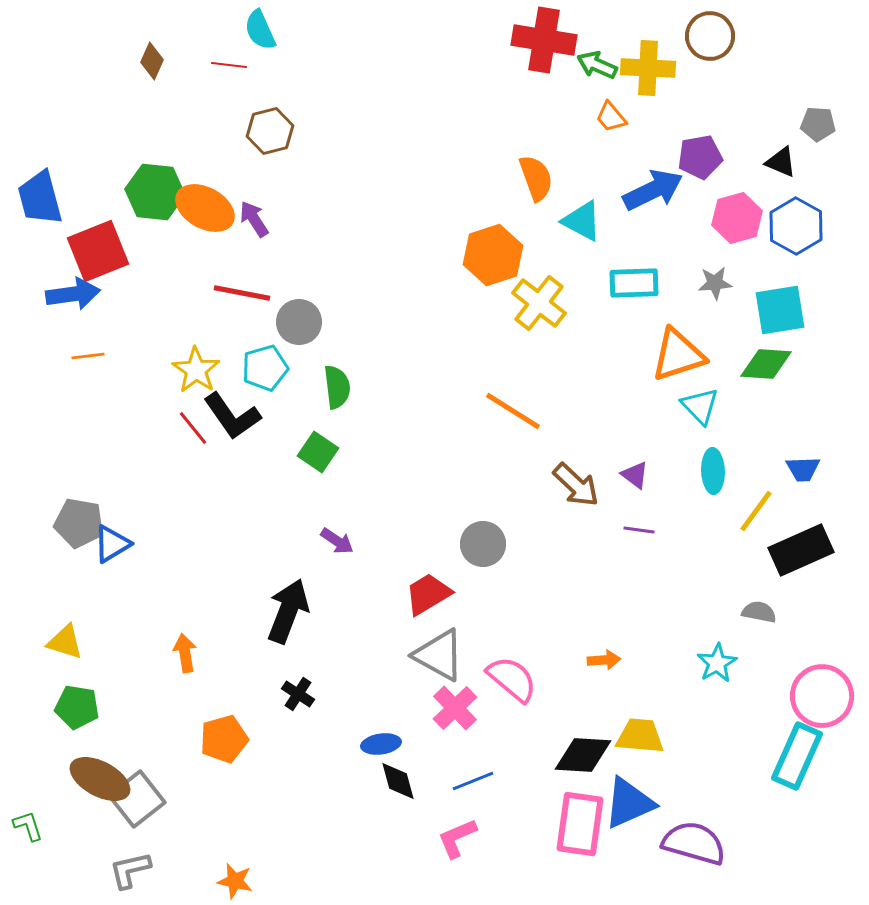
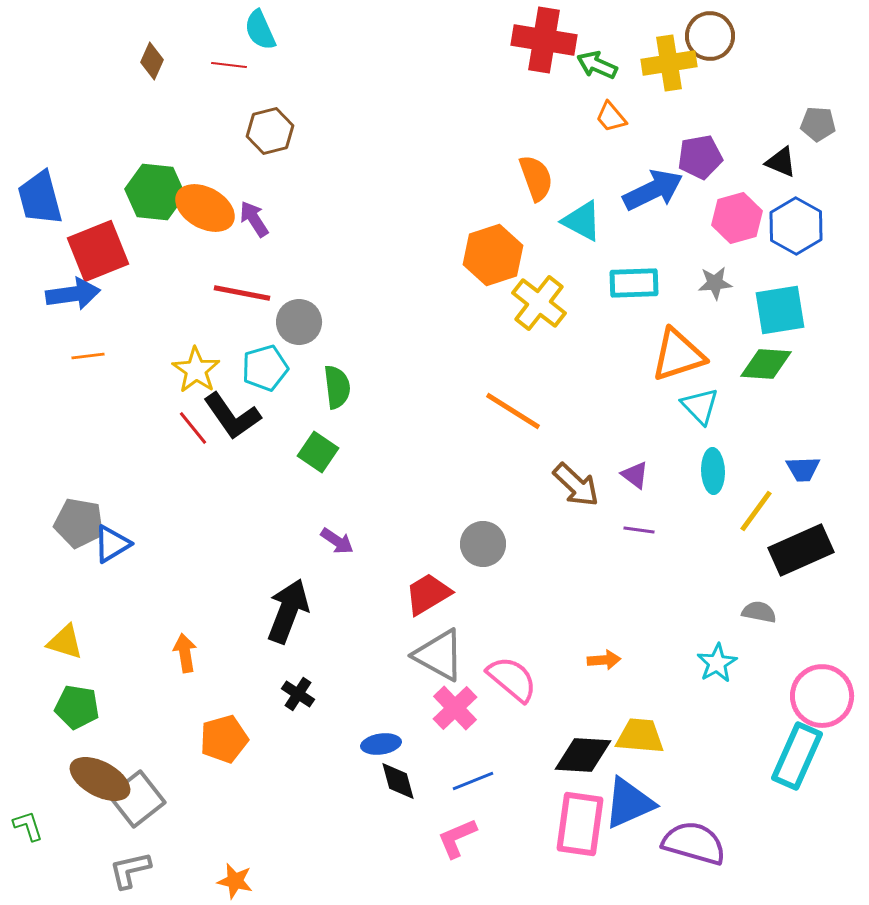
yellow cross at (648, 68): moved 21 px right, 5 px up; rotated 12 degrees counterclockwise
